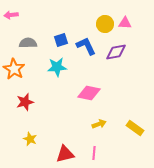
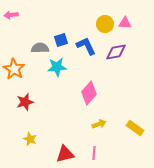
gray semicircle: moved 12 px right, 5 px down
pink diamond: rotated 60 degrees counterclockwise
